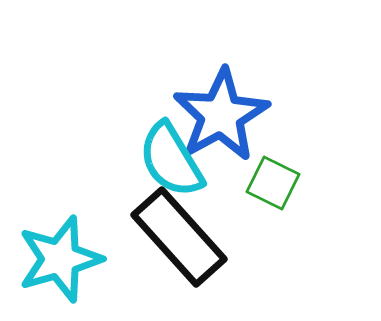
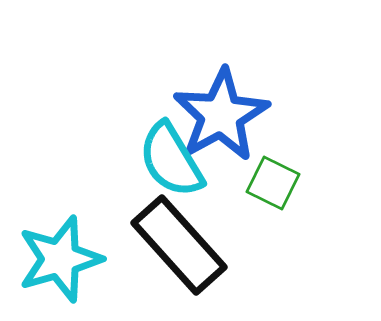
black rectangle: moved 8 px down
